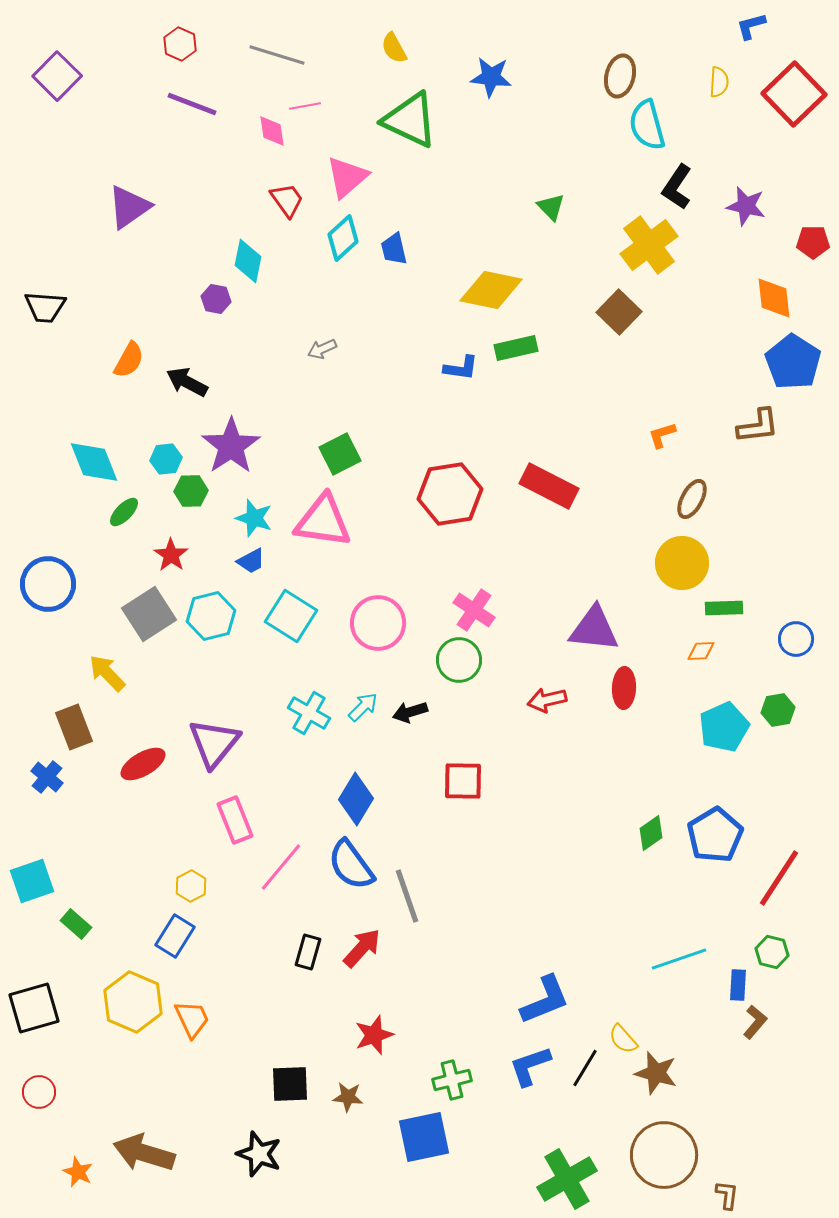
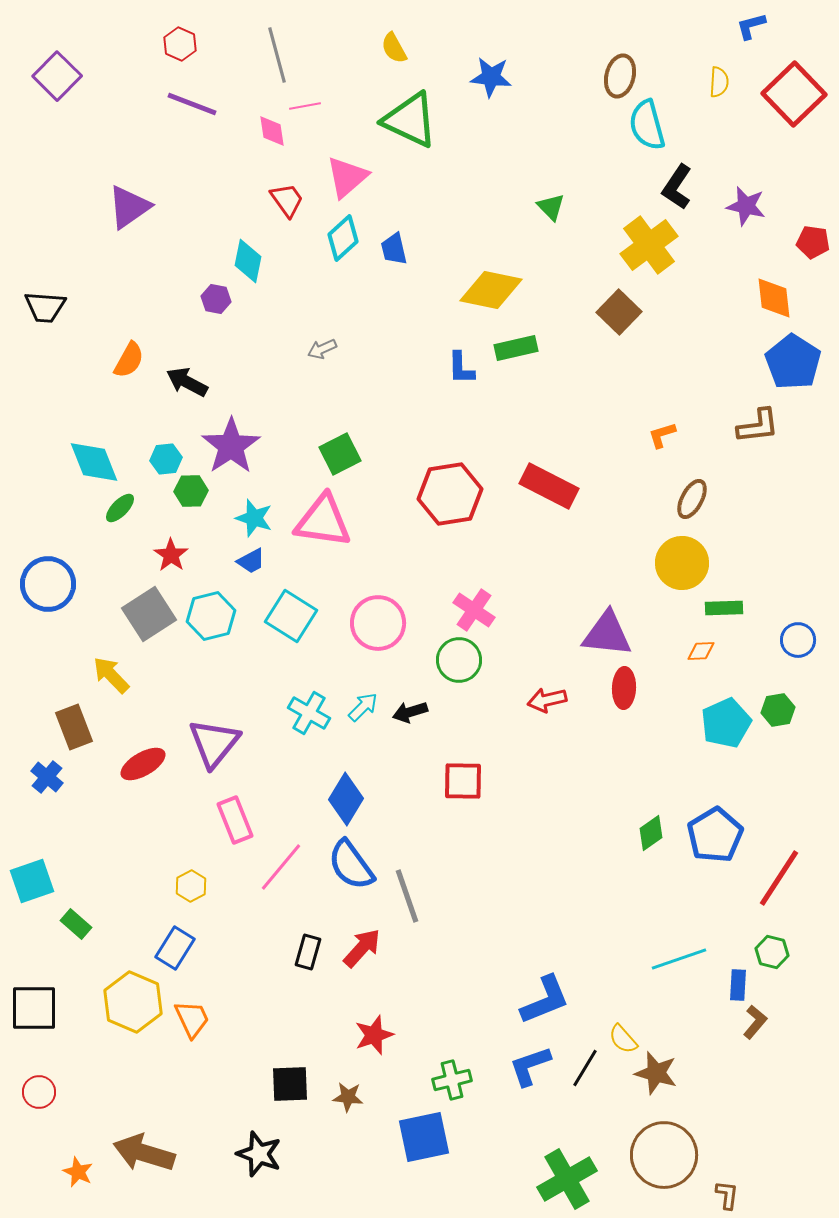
gray line at (277, 55): rotated 58 degrees clockwise
red pentagon at (813, 242): rotated 8 degrees clockwise
blue L-shape at (461, 368): rotated 81 degrees clockwise
green ellipse at (124, 512): moved 4 px left, 4 px up
purple triangle at (594, 629): moved 13 px right, 5 px down
blue circle at (796, 639): moved 2 px right, 1 px down
yellow arrow at (107, 673): moved 4 px right, 2 px down
cyan pentagon at (724, 727): moved 2 px right, 4 px up
blue diamond at (356, 799): moved 10 px left
blue rectangle at (175, 936): moved 12 px down
black square at (34, 1008): rotated 16 degrees clockwise
